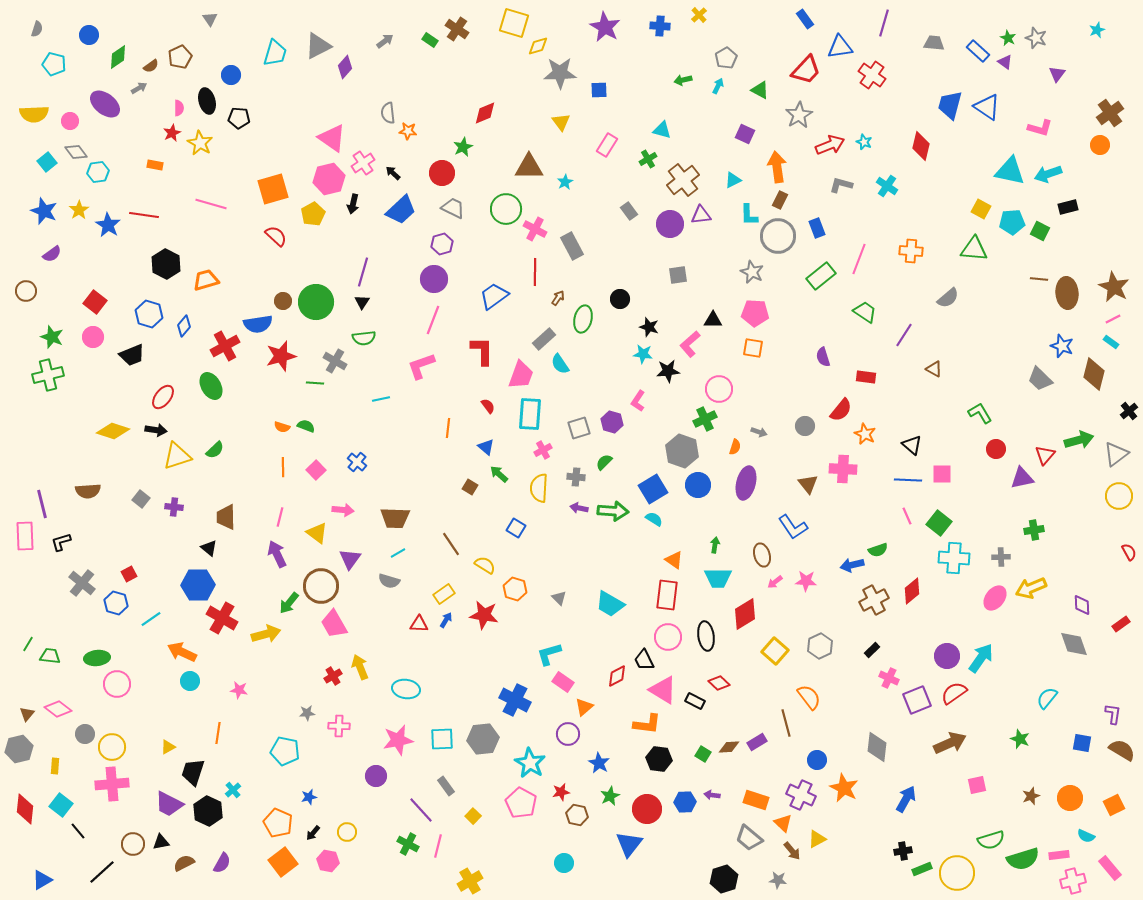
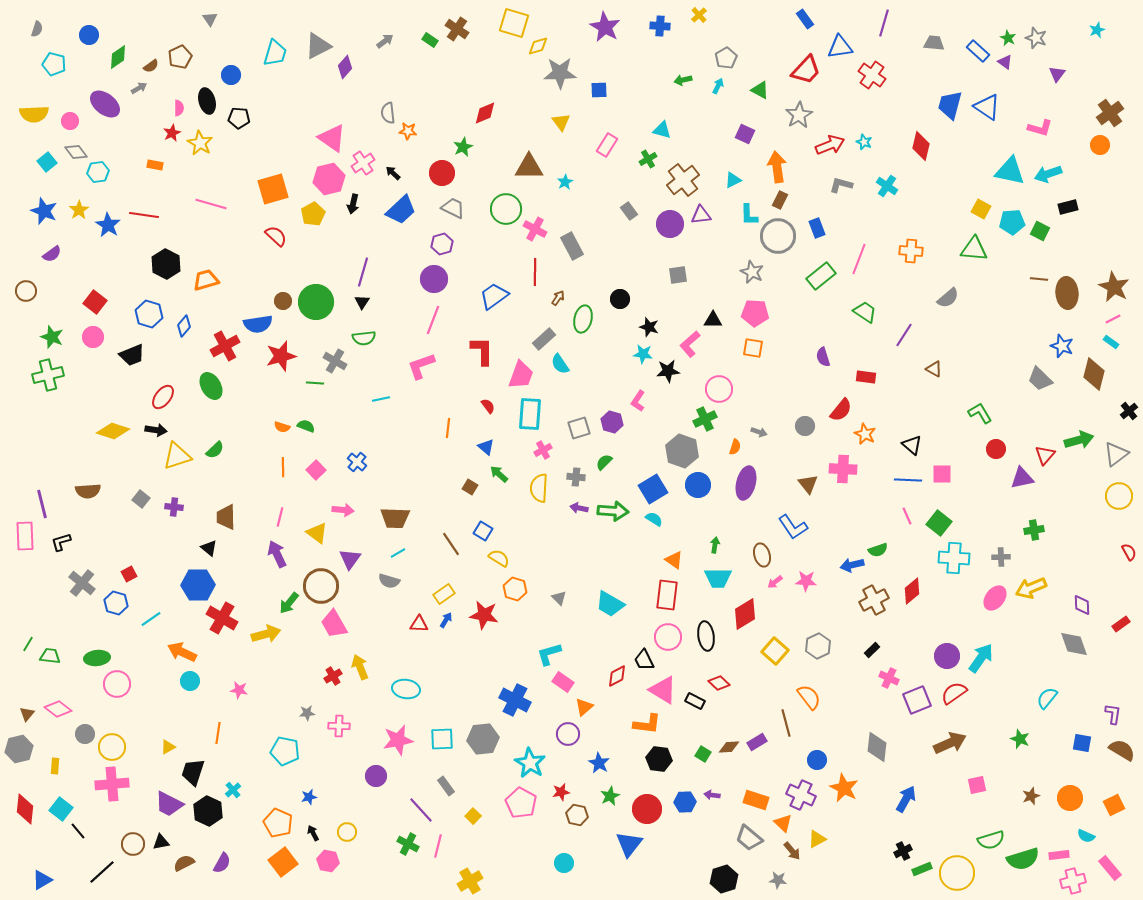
blue square at (516, 528): moved 33 px left, 3 px down
yellow semicircle at (485, 565): moved 14 px right, 7 px up
gray hexagon at (820, 646): moved 2 px left
cyan square at (61, 805): moved 4 px down
black arrow at (313, 833): rotated 112 degrees clockwise
black cross at (903, 851): rotated 18 degrees counterclockwise
